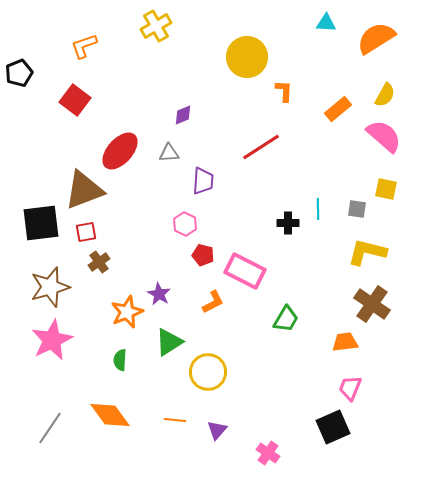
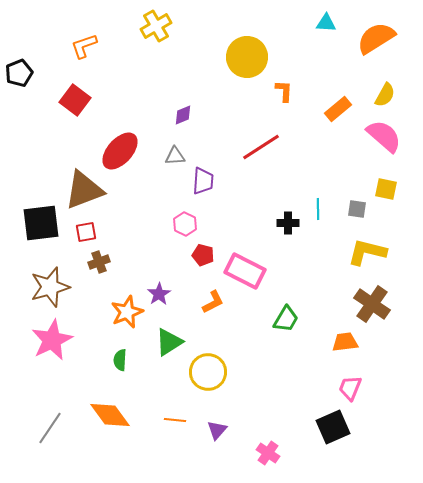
gray triangle at (169, 153): moved 6 px right, 3 px down
brown cross at (99, 262): rotated 15 degrees clockwise
purple star at (159, 294): rotated 10 degrees clockwise
